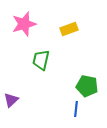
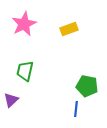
pink star: rotated 10 degrees counterclockwise
green trapezoid: moved 16 px left, 11 px down
